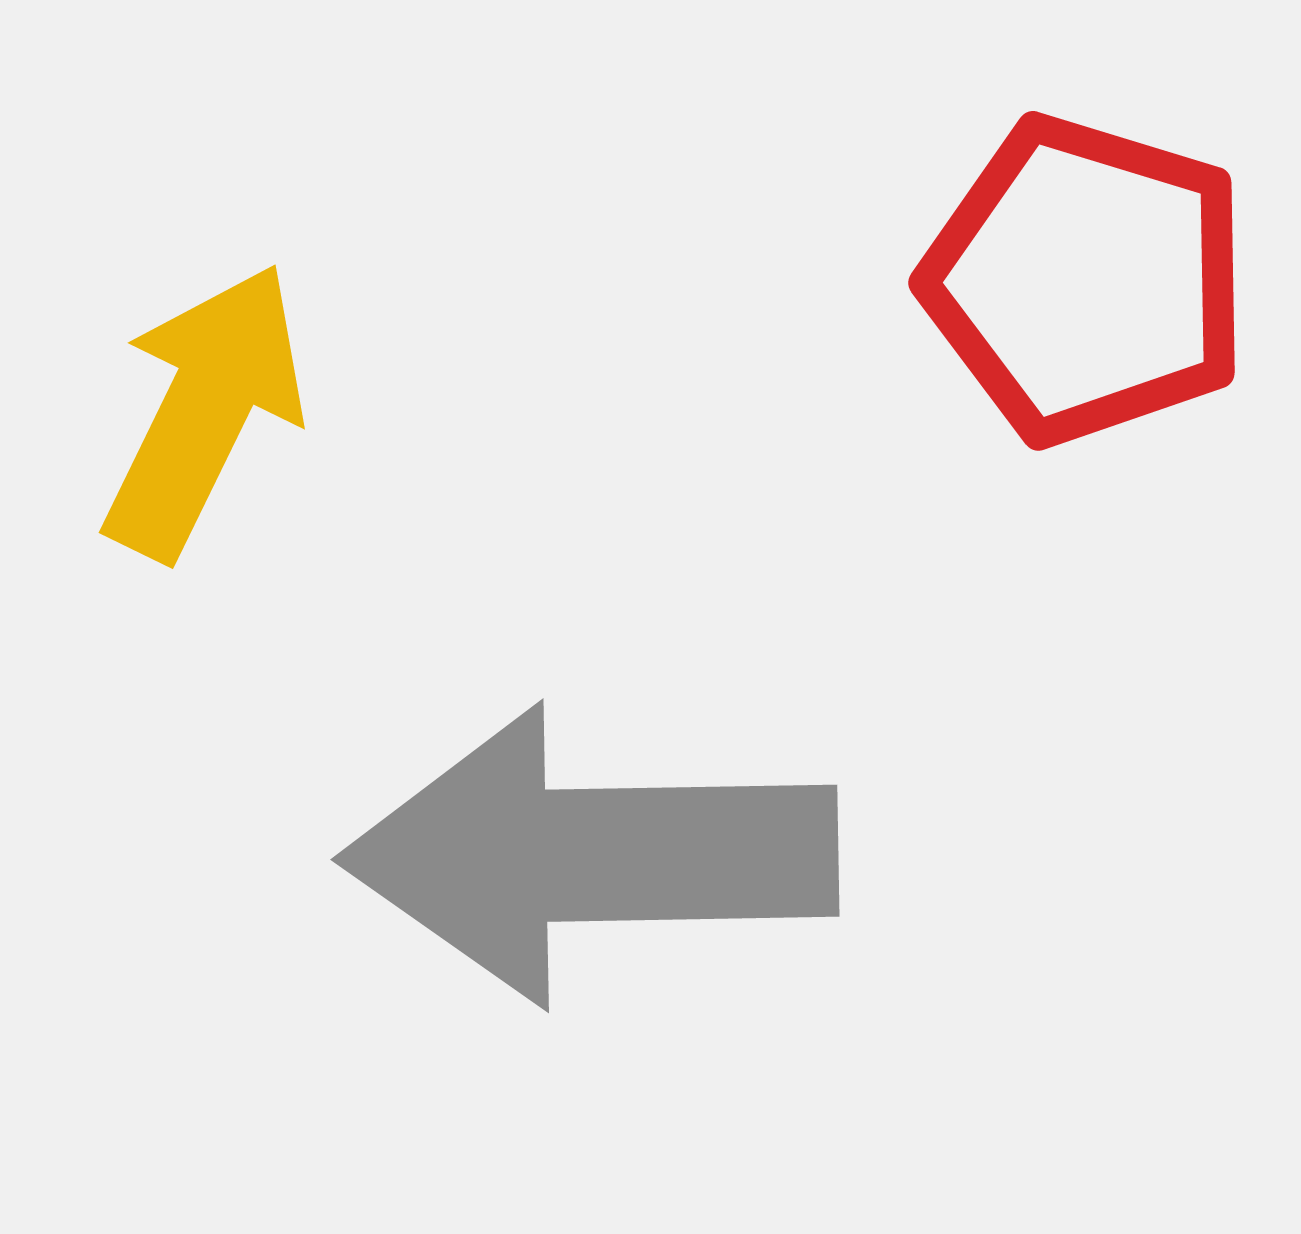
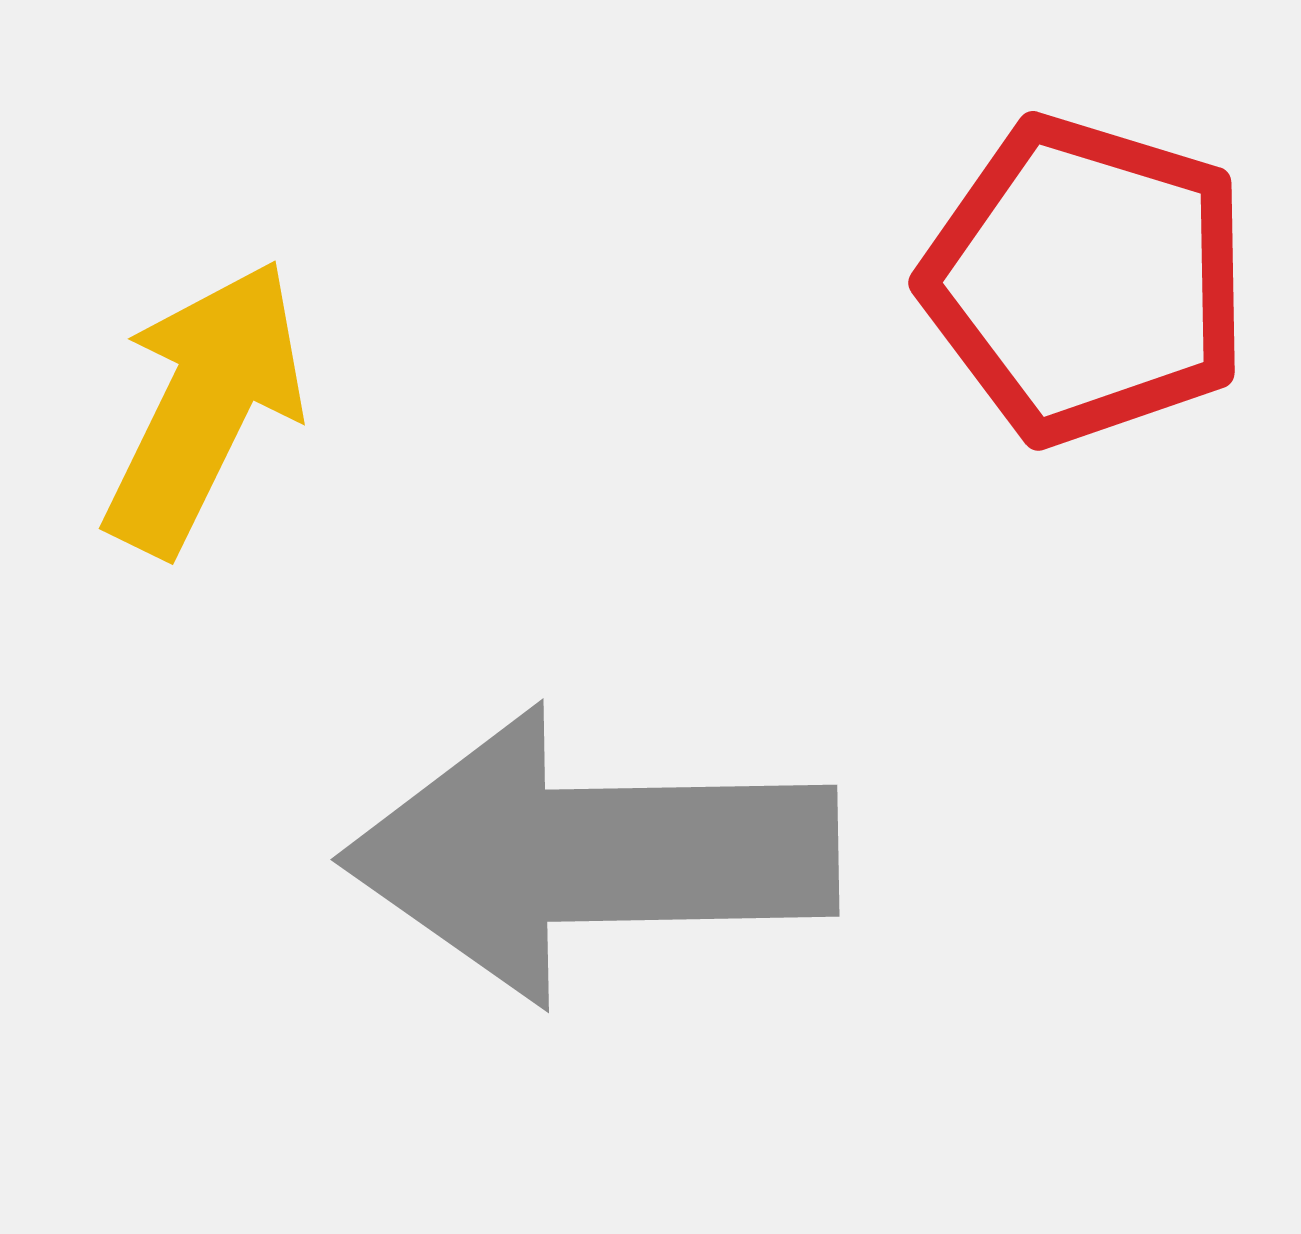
yellow arrow: moved 4 px up
